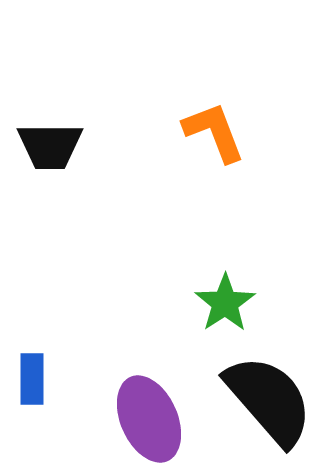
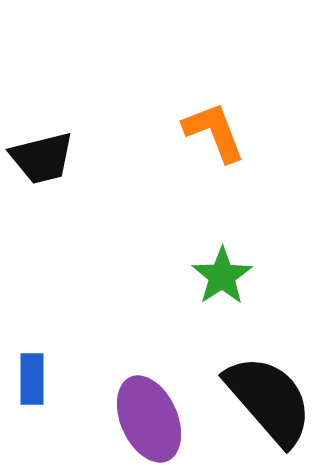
black trapezoid: moved 8 px left, 12 px down; rotated 14 degrees counterclockwise
green star: moved 3 px left, 27 px up
